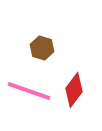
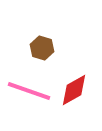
red diamond: rotated 24 degrees clockwise
